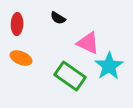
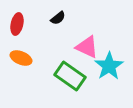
black semicircle: rotated 70 degrees counterclockwise
red ellipse: rotated 10 degrees clockwise
pink triangle: moved 1 px left, 4 px down
